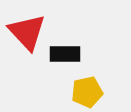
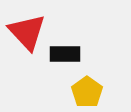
yellow pentagon: rotated 24 degrees counterclockwise
